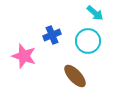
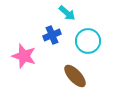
cyan arrow: moved 28 px left
